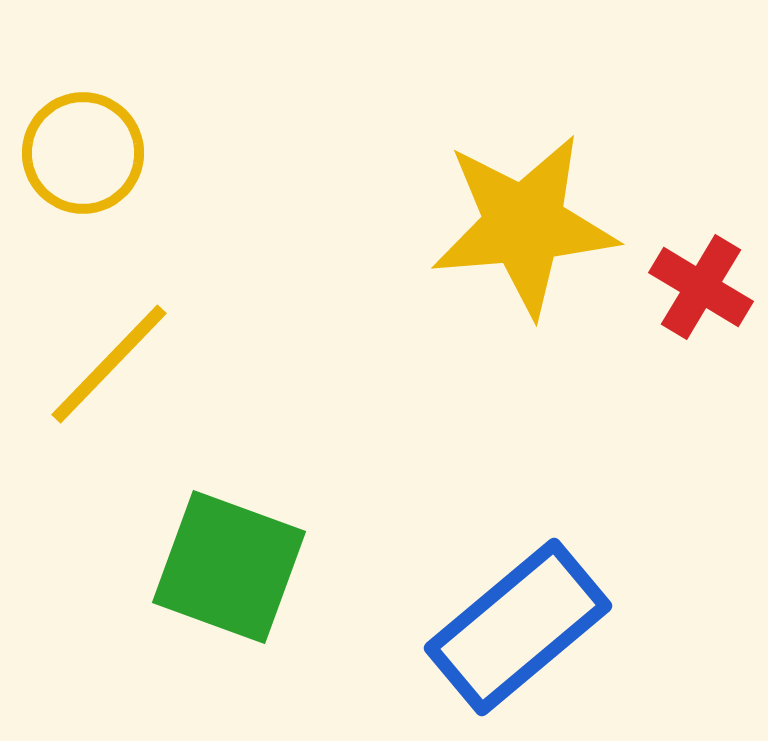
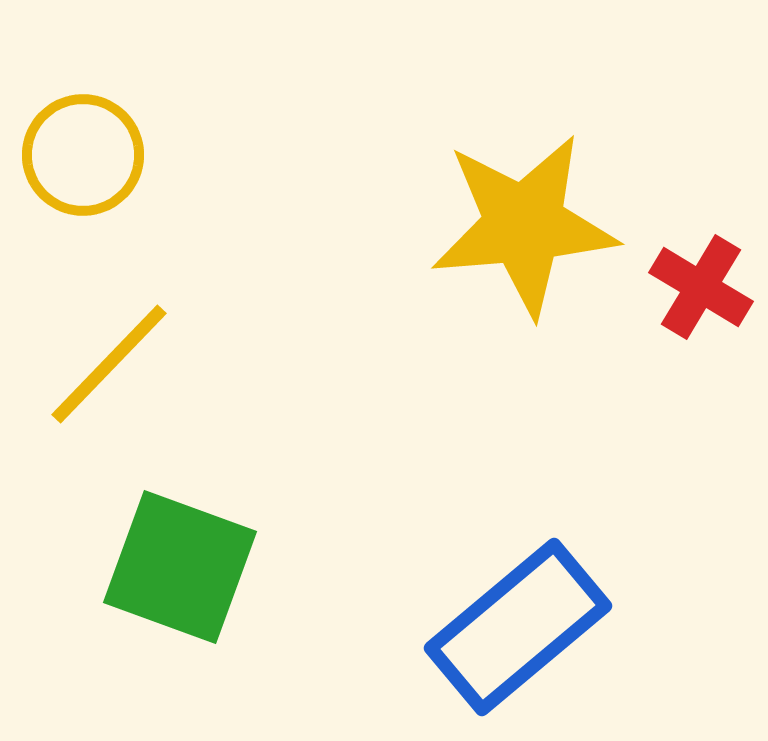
yellow circle: moved 2 px down
green square: moved 49 px left
